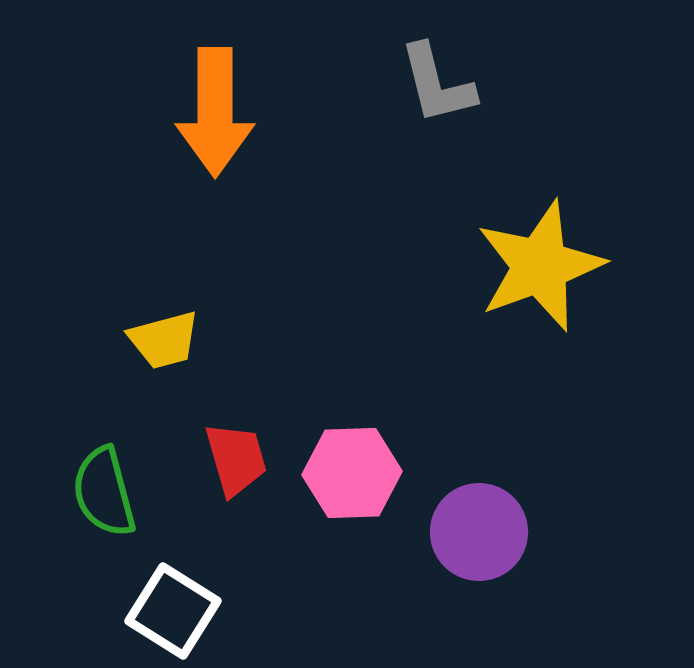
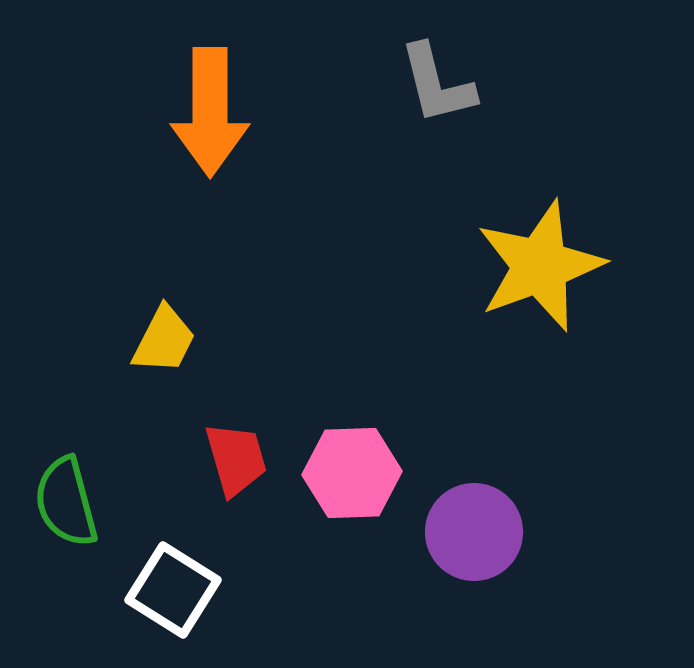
orange arrow: moved 5 px left
yellow trapezoid: rotated 48 degrees counterclockwise
green semicircle: moved 38 px left, 10 px down
purple circle: moved 5 px left
white square: moved 21 px up
